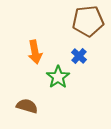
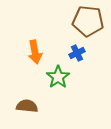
brown pentagon: rotated 12 degrees clockwise
blue cross: moved 2 px left, 3 px up; rotated 21 degrees clockwise
brown semicircle: rotated 10 degrees counterclockwise
